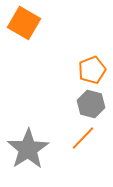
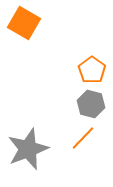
orange pentagon: rotated 16 degrees counterclockwise
gray star: rotated 12 degrees clockwise
